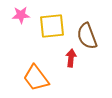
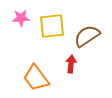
pink star: moved 3 px down
brown semicircle: rotated 76 degrees clockwise
red arrow: moved 6 px down
